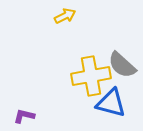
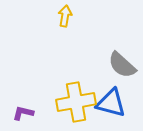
yellow arrow: rotated 55 degrees counterclockwise
yellow cross: moved 15 px left, 26 px down
purple L-shape: moved 1 px left, 3 px up
